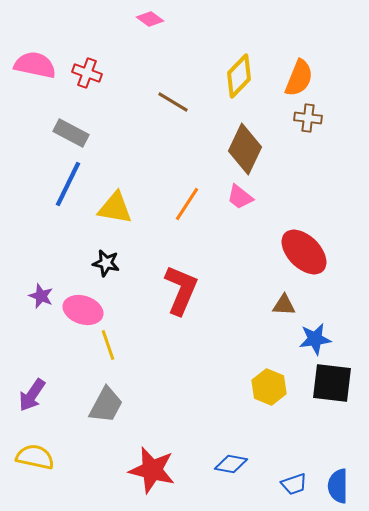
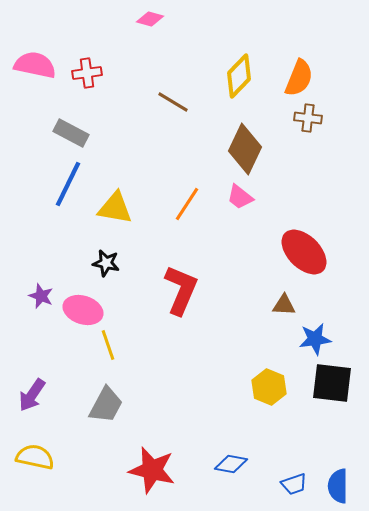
pink diamond: rotated 20 degrees counterclockwise
red cross: rotated 28 degrees counterclockwise
